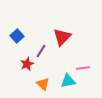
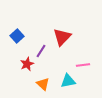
pink line: moved 3 px up
